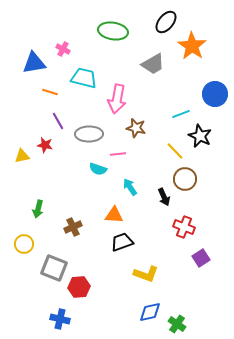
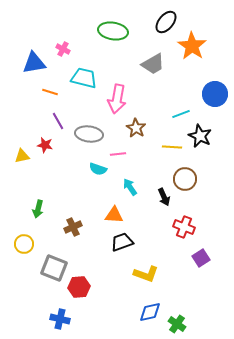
brown star: rotated 18 degrees clockwise
gray ellipse: rotated 8 degrees clockwise
yellow line: moved 3 px left, 4 px up; rotated 42 degrees counterclockwise
